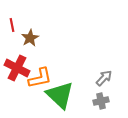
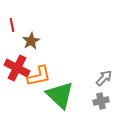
brown star: moved 1 px right, 3 px down
orange L-shape: moved 1 px left, 2 px up
